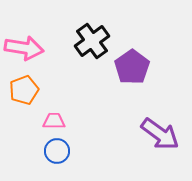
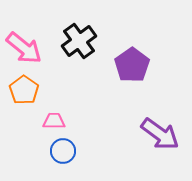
black cross: moved 13 px left
pink arrow: rotated 30 degrees clockwise
purple pentagon: moved 2 px up
orange pentagon: rotated 16 degrees counterclockwise
blue circle: moved 6 px right
